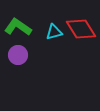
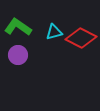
red diamond: moved 9 px down; rotated 32 degrees counterclockwise
